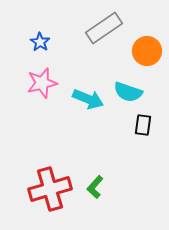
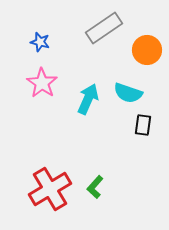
blue star: rotated 18 degrees counterclockwise
orange circle: moved 1 px up
pink star: rotated 24 degrees counterclockwise
cyan semicircle: moved 1 px down
cyan arrow: rotated 88 degrees counterclockwise
red cross: rotated 15 degrees counterclockwise
